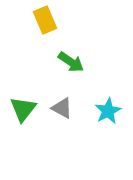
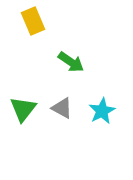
yellow rectangle: moved 12 px left, 1 px down
cyan star: moved 6 px left
